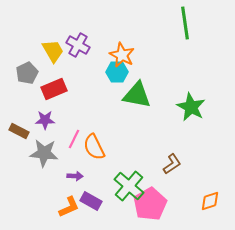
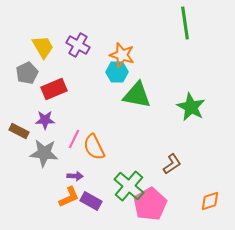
yellow trapezoid: moved 10 px left, 4 px up
orange star: rotated 10 degrees counterclockwise
orange L-shape: moved 10 px up
